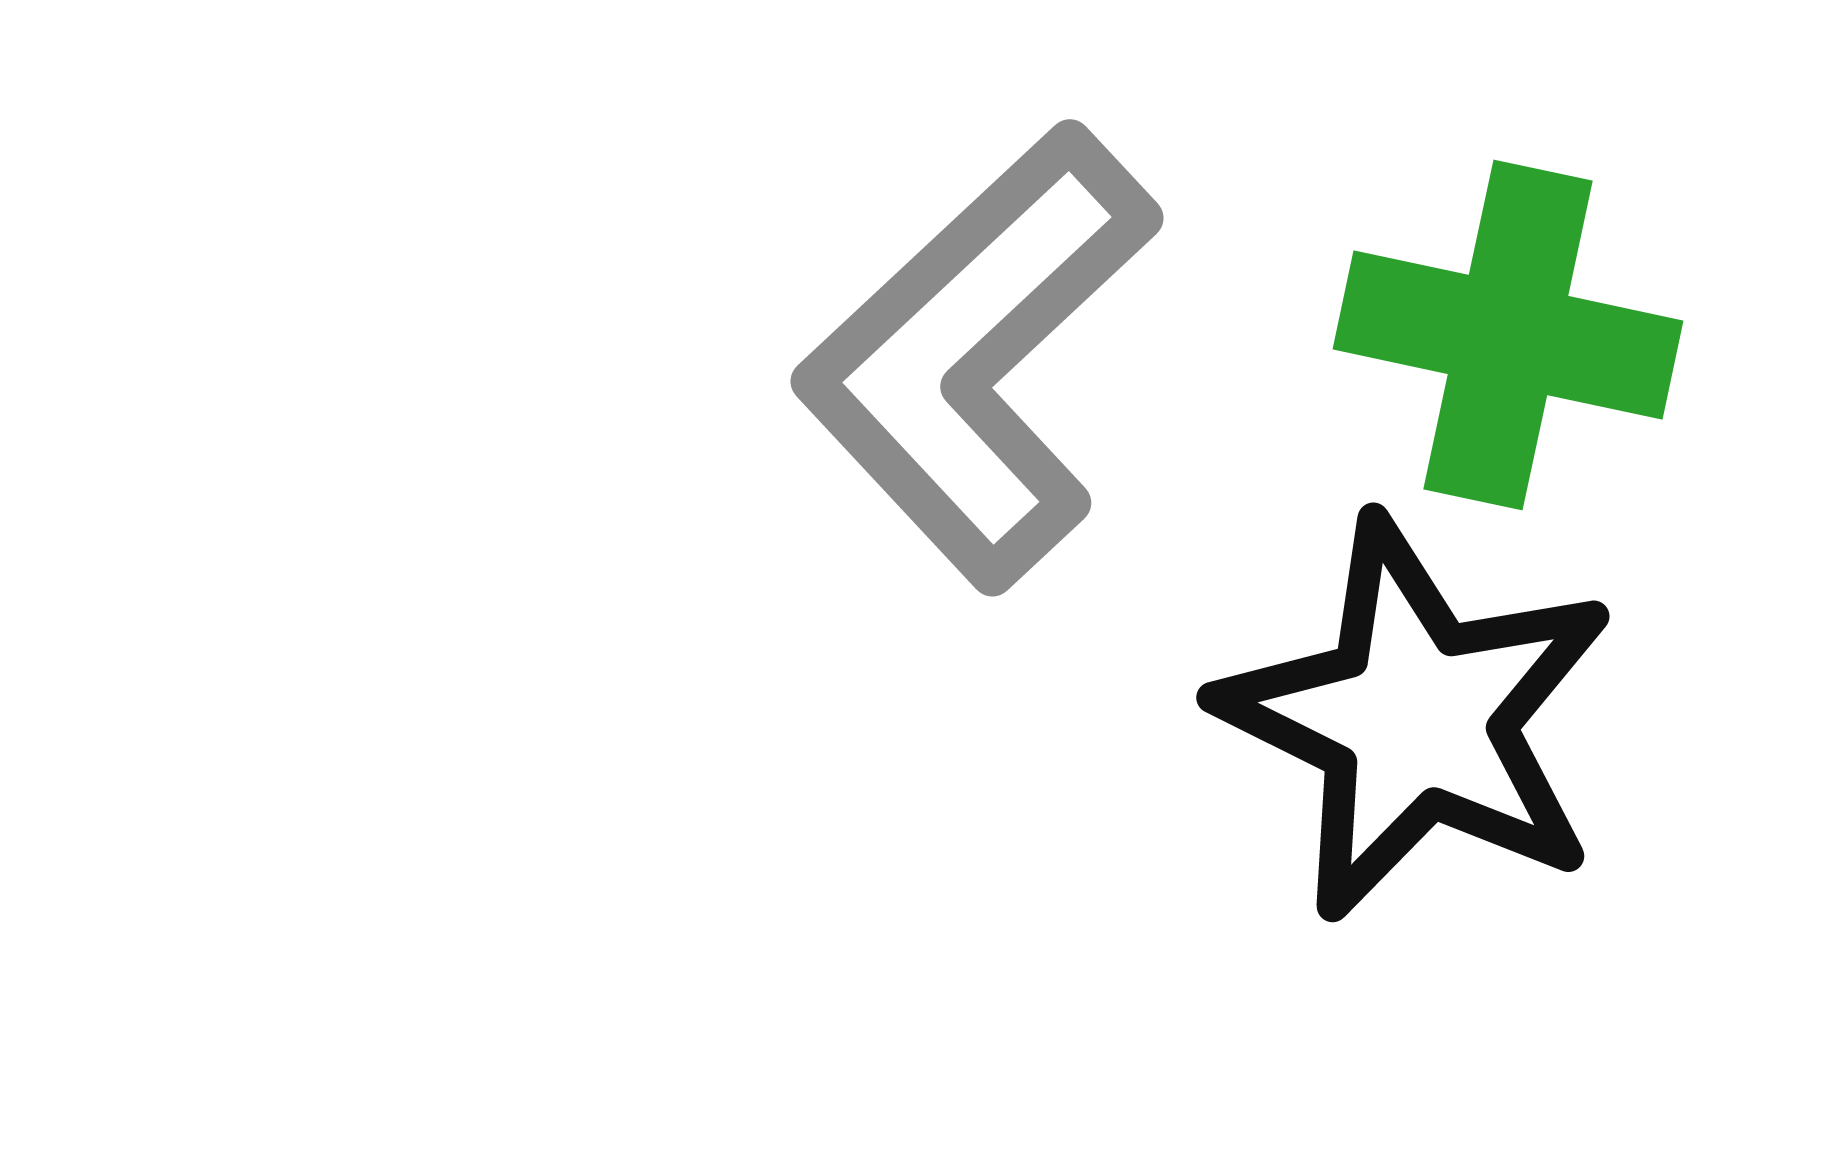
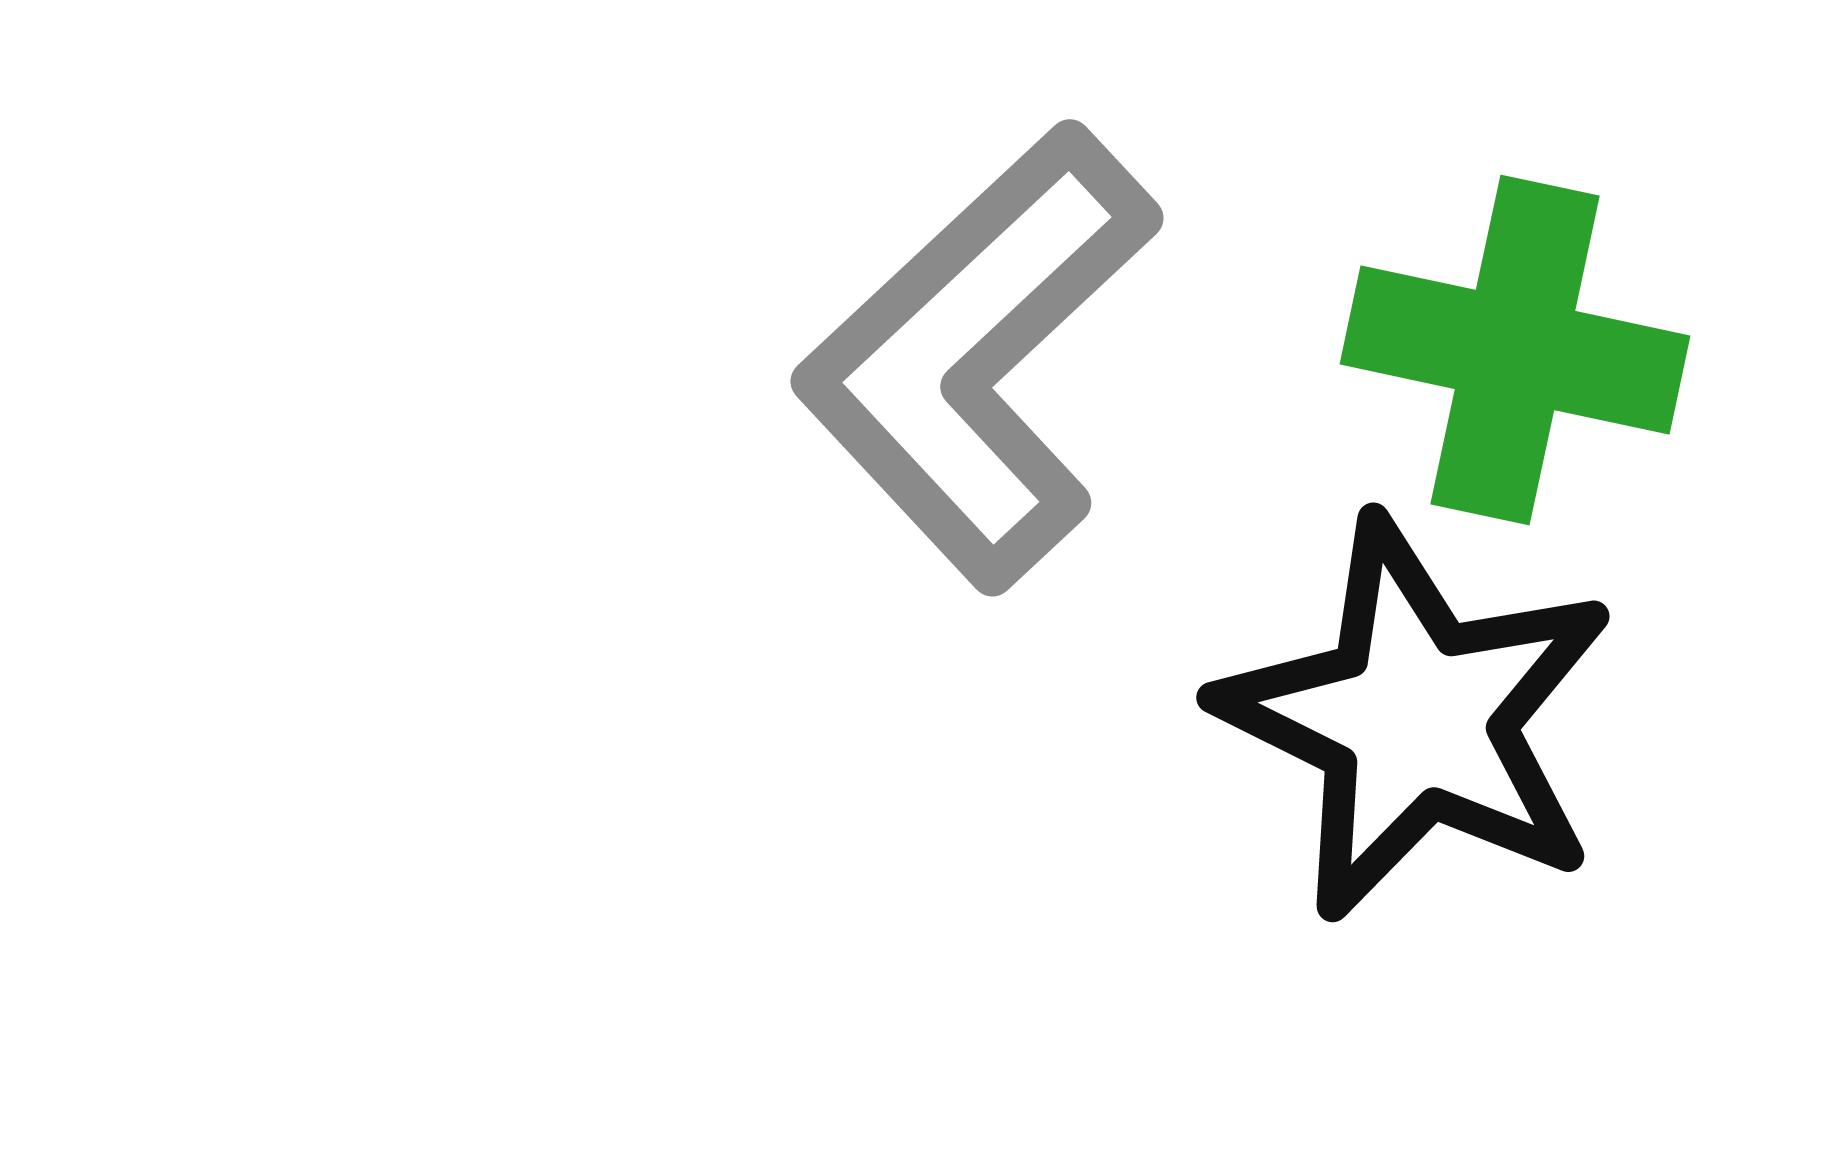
green cross: moved 7 px right, 15 px down
